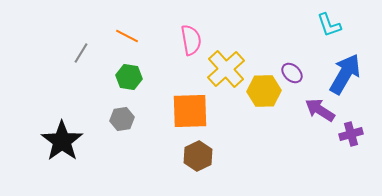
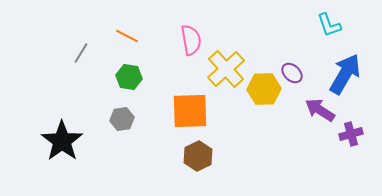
yellow hexagon: moved 2 px up
